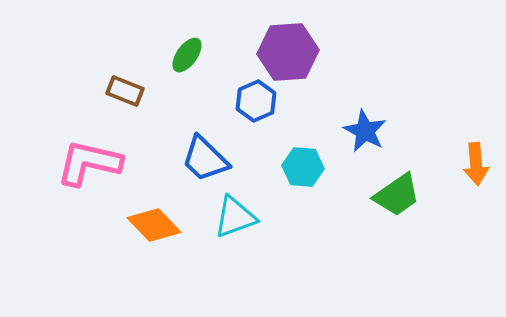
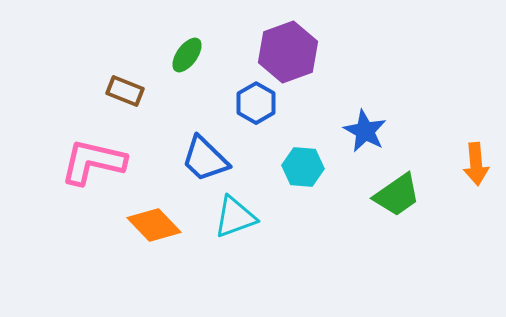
purple hexagon: rotated 16 degrees counterclockwise
blue hexagon: moved 2 px down; rotated 6 degrees counterclockwise
pink L-shape: moved 4 px right, 1 px up
